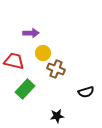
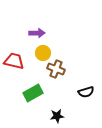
purple arrow: moved 6 px right
green rectangle: moved 8 px right, 4 px down; rotated 18 degrees clockwise
